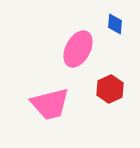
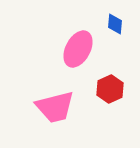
pink trapezoid: moved 5 px right, 3 px down
